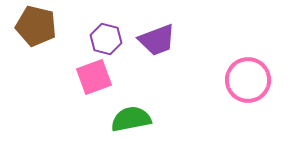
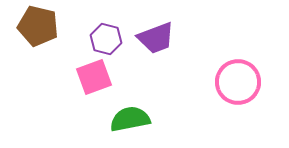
brown pentagon: moved 2 px right
purple trapezoid: moved 1 px left, 2 px up
pink circle: moved 10 px left, 2 px down
green semicircle: moved 1 px left
